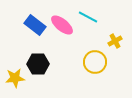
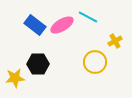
pink ellipse: rotated 70 degrees counterclockwise
